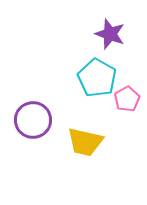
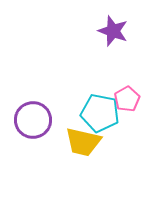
purple star: moved 3 px right, 3 px up
cyan pentagon: moved 3 px right, 35 px down; rotated 18 degrees counterclockwise
yellow trapezoid: moved 2 px left
